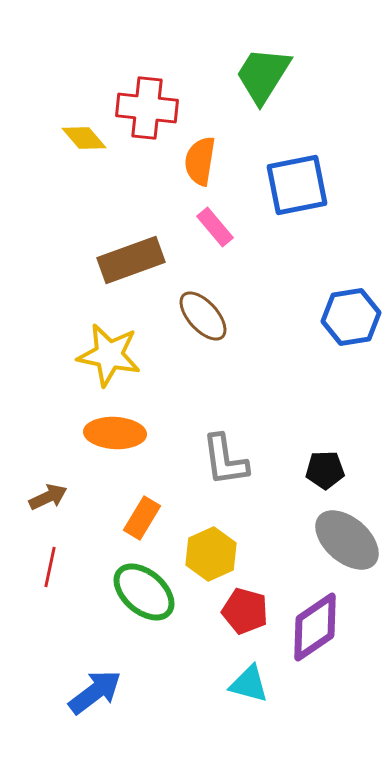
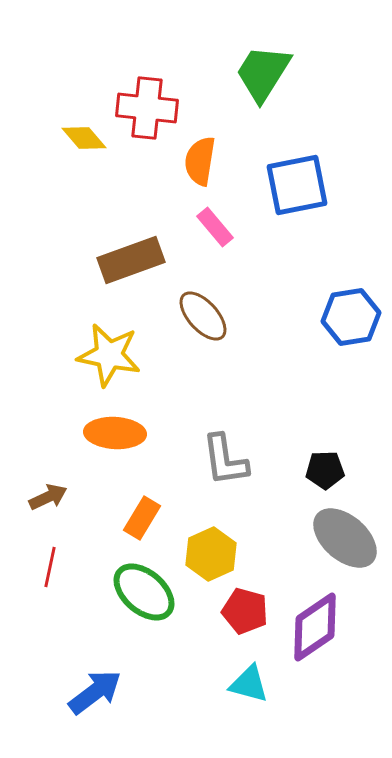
green trapezoid: moved 2 px up
gray ellipse: moved 2 px left, 2 px up
